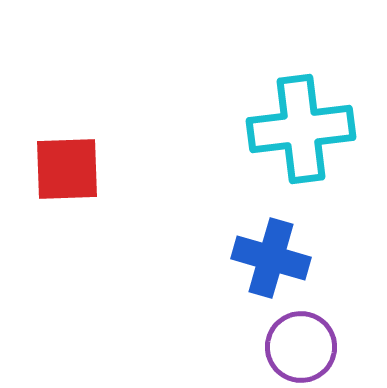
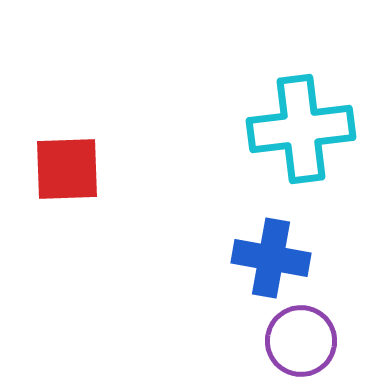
blue cross: rotated 6 degrees counterclockwise
purple circle: moved 6 px up
